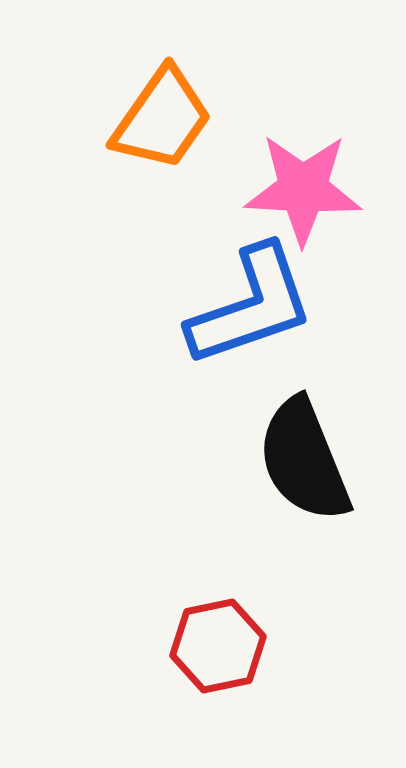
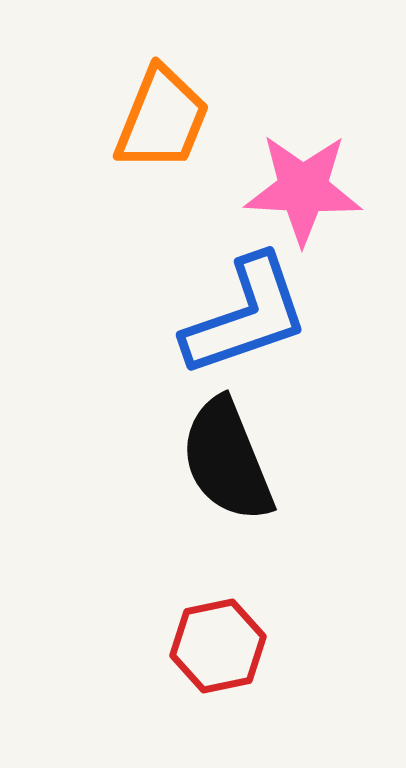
orange trapezoid: rotated 13 degrees counterclockwise
blue L-shape: moved 5 px left, 10 px down
black semicircle: moved 77 px left
